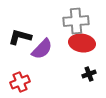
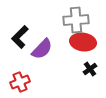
gray cross: moved 1 px up
black L-shape: rotated 60 degrees counterclockwise
red ellipse: moved 1 px right, 1 px up
black cross: moved 1 px right, 5 px up; rotated 16 degrees counterclockwise
